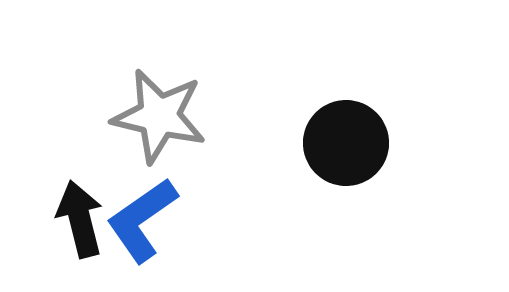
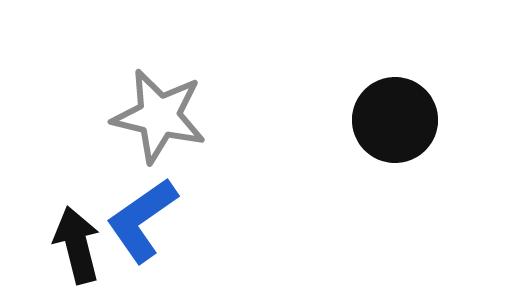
black circle: moved 49 px right, 23 px up
black arrow: moved 3 px left, 26 px down
